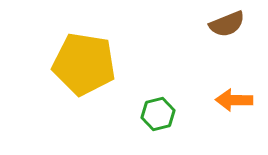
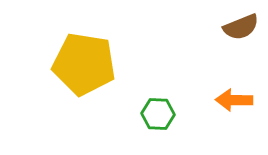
brown semicircle: moved 14 px right, 3 px down
green hexagon: rotated 16 degrees clockwise
